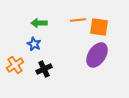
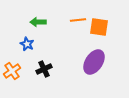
green arrow: moved 1 px left, 1 px up
blue star: moved 7 px left
purple ellipse: moved 3 px left, 7 px down
orange cross: moved 3 px left, 6 px down
